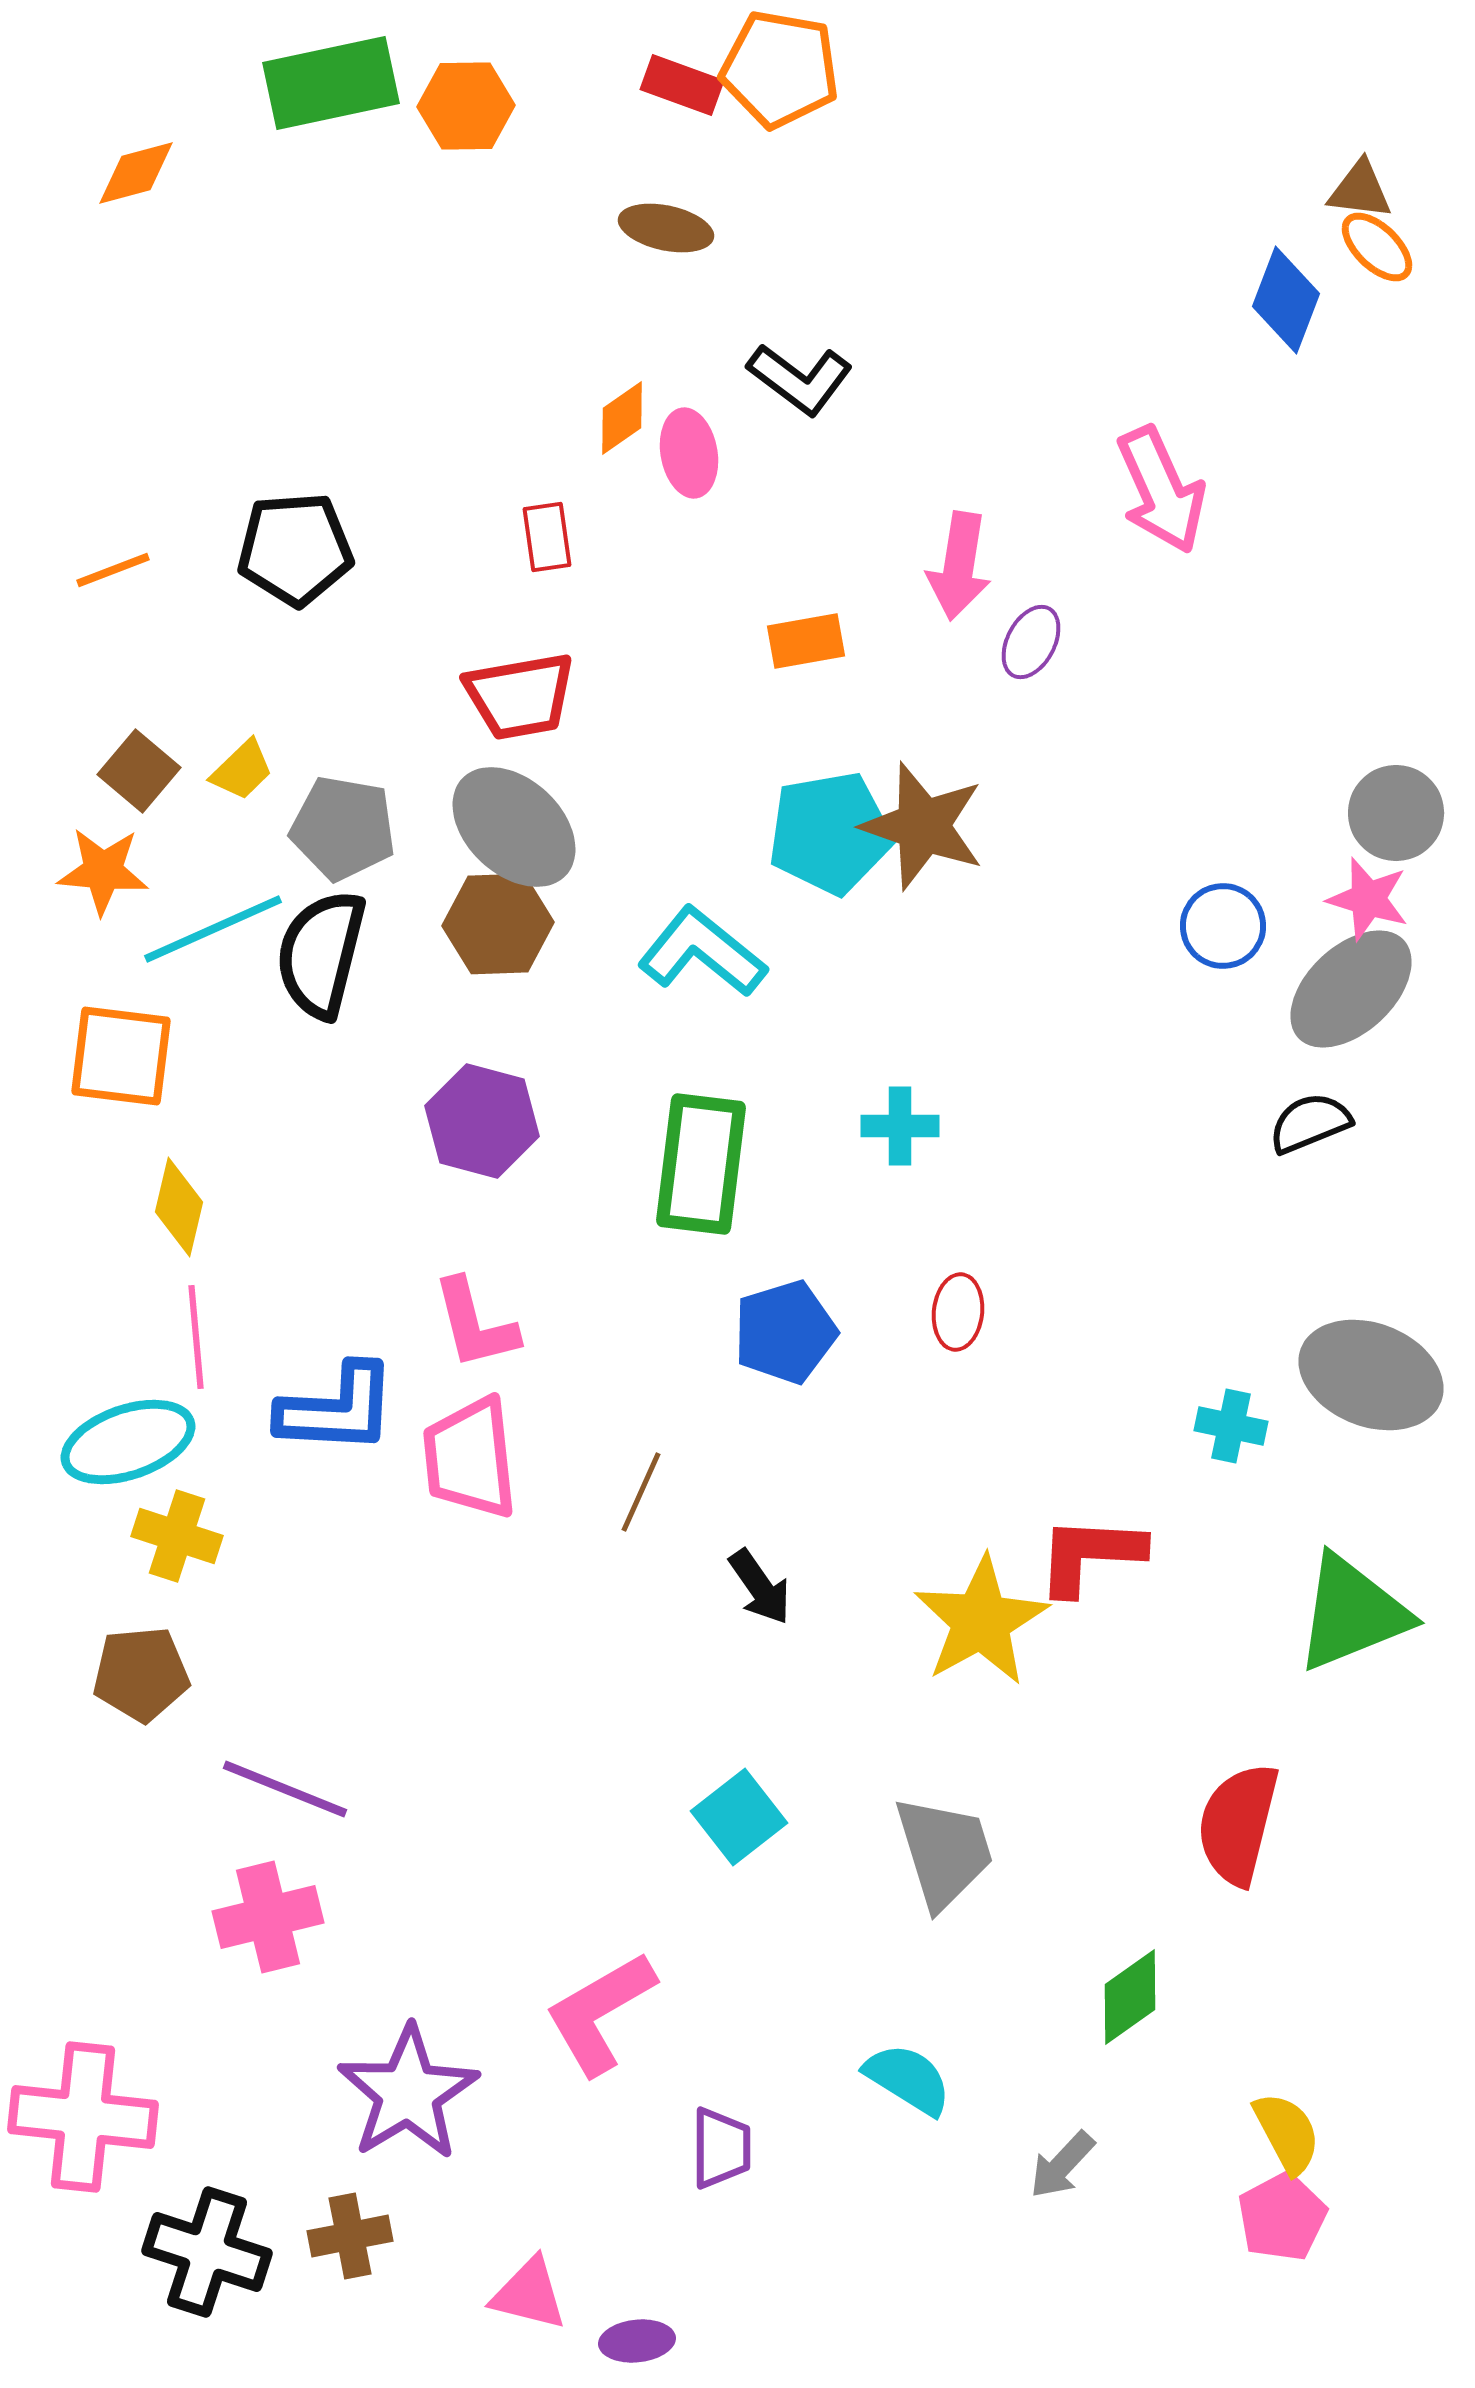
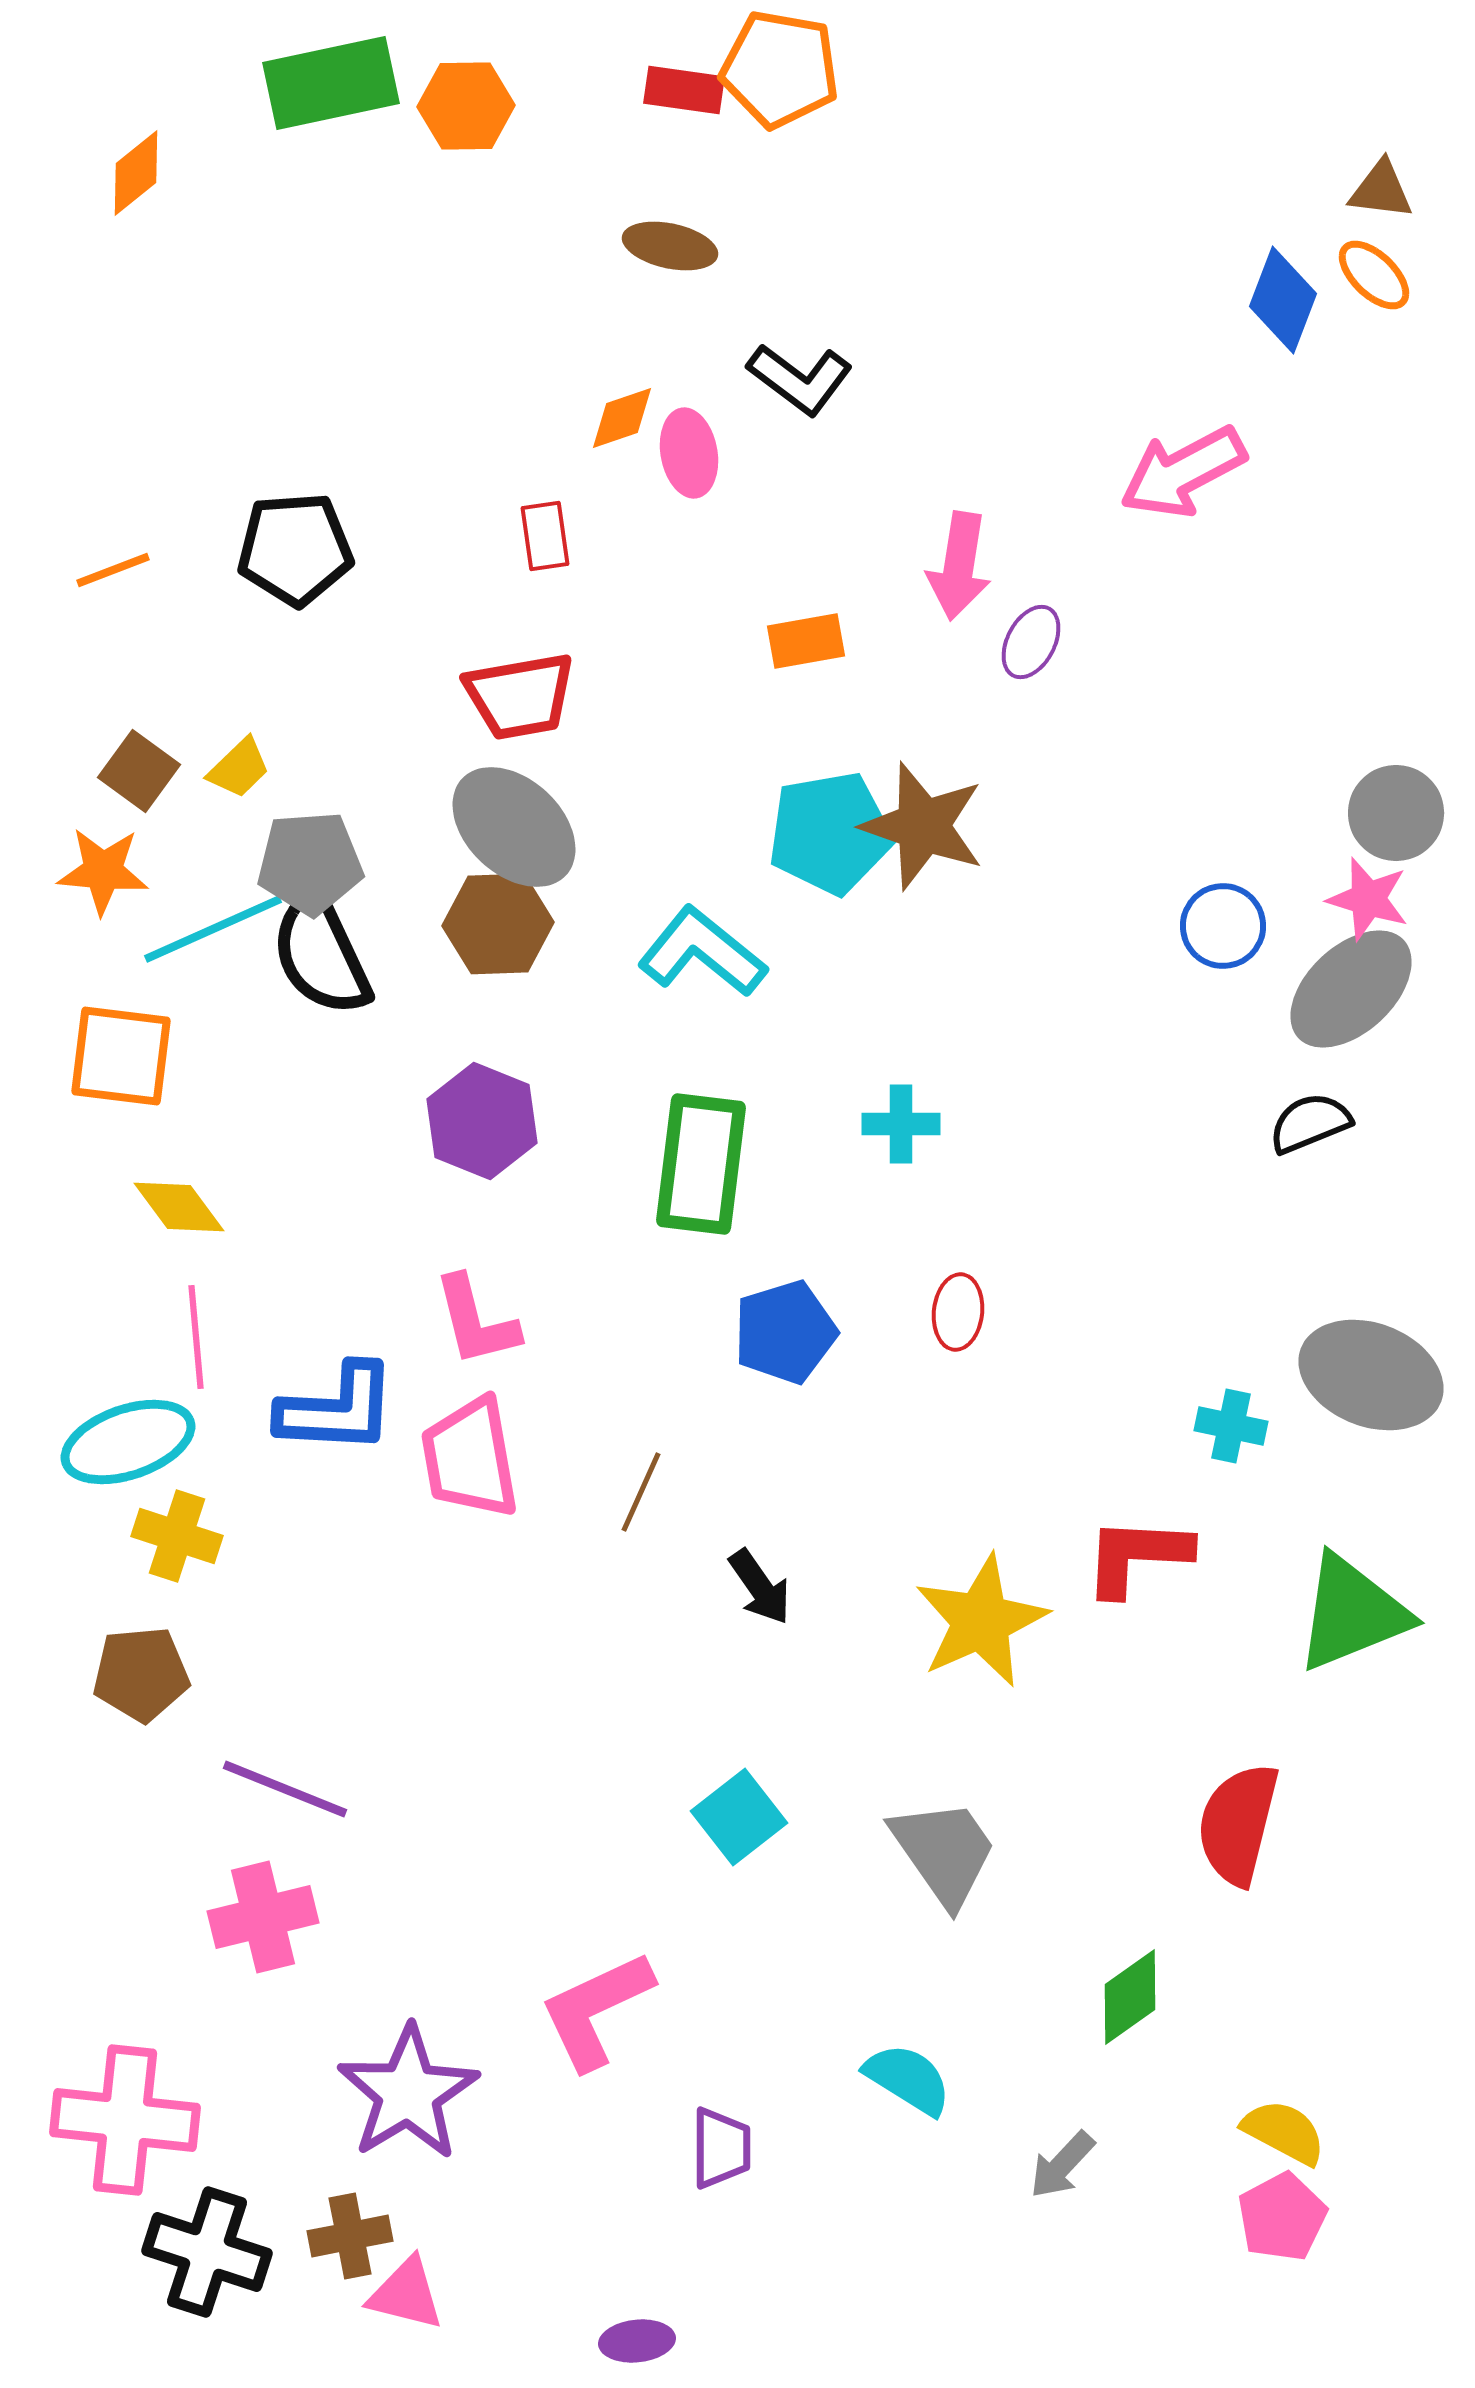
red rectangle at (682, 85): moved 2 px right, 5 px down; rotated 12 degrees counterclockwise
orange diamond at (136, 173): rotated 24 degrees counterclockwise
brown triangle at (1360, 190): moved 21 px right
brown ellipse at (666, 228): moved 4 px right, 18 px down
orange ellipse at (1377, 247): moved 3 px left, 28 px down
blue diamond at (1286, 300): moved 3 px left
orange diamond at (622, 418): rotated 16 degrees clockwise
pink arrow at (1161, 490): moved 22 px right, 18 px up; rotated 86 degrees clockwise
red rectangle at (547, 537): moved 2 px left, 1 px up
yellow trapezoid at (242, 770): moved 3 px left, 2 px up
brown square at (139, 771): rotated 4 degrees counterclockwise
gray pentagon at (343, 828): moved 33 px left, 35 px down; rotated 14 degrees counterclockwise
black semicircle at (321, 954): rotated 39 degrees counterclockwise
purple hexagon at (482, 1121): rotated 7 degrees clockwise
cyan cross at (900, 1126): moved 1 px right, 2 px up
yellow diamond at (179, 1207): rotated 50 degrees counterclockwise
pink L-shape at (475, 1324): moved 1 px right, 3 px up
pink trapezoid at (470, 1458): rotated 4 degrees counterclockwise
red L-shape at (1090, 1555): moved 47 px right, 1 px down
yellow star at (981, 1621): rotated 5 degrees clockwise
gray trapezoid at (944, 1852): rotated 18 degrees counterclockwise
pink cross at (268, 1917): moved 5 px left
pink L-shape at (600, 2013): moved 4 px left, 3 px up; rotated 5 degrees clockwise
pink cross at (83, 2117): moved 42 px right, 3 px down
yellow semicircle at (1287, 2133): moved 3 px left, 1 px up; rotated 34 degrees counterclockwise
pink triangle at (529, 2294): moved 123 px left
